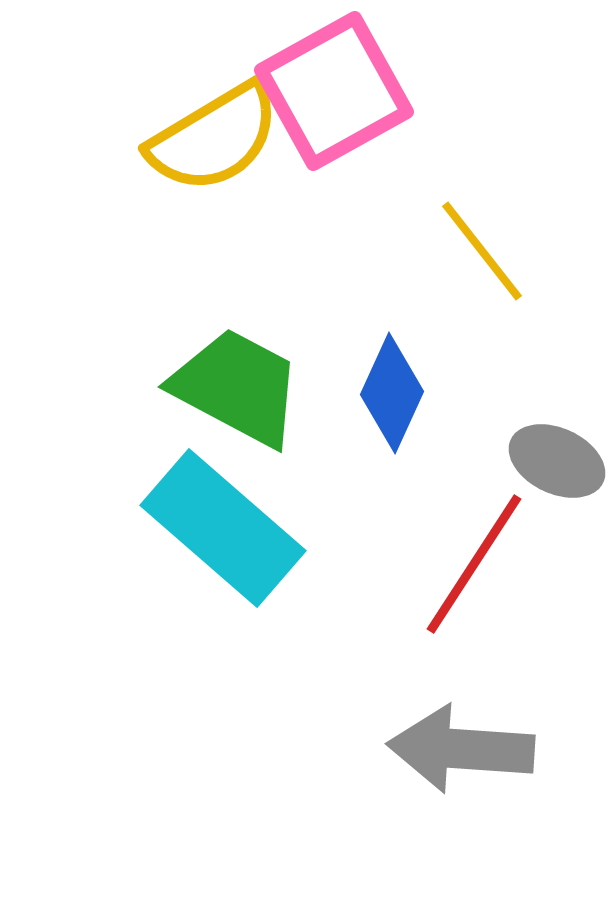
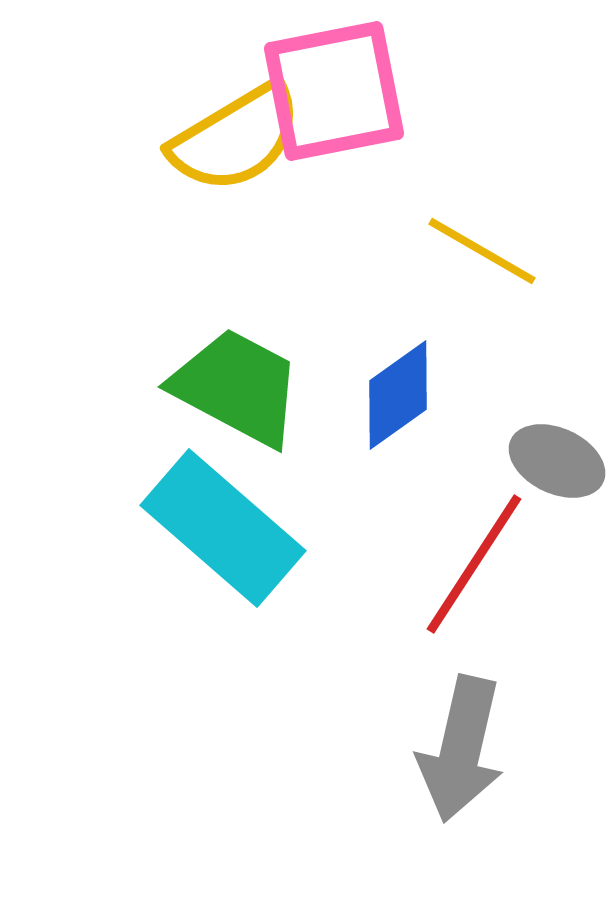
pink square: rotated 18 degrees clockwise
yellow semicircle: moved 22 px right
yellow line: rotated 22 degrees counterclockwise
blue diamond: moved 6 px right, 2 px down; rotated 30 degrees clockwise
gray arrow: rotated 81 degrees counterclockwise
